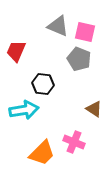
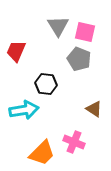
gray triangle: rotated 35 degrees clockwise
black hexagon: moved 3 px right
